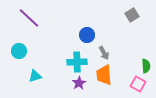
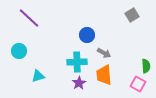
gray arrow: rotated 32 degrees counterclockwise
cyan triangle: moved 3 px right
